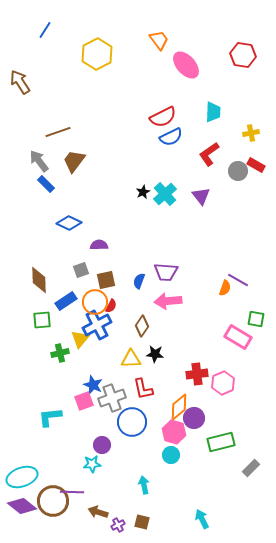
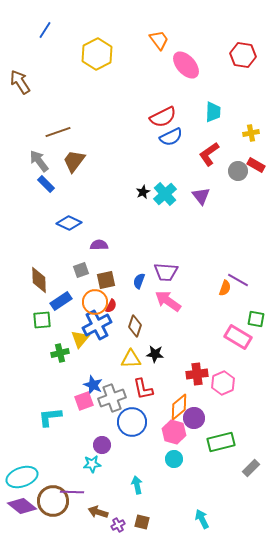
blue rectangle at (66, 301): moved 5 px left
pink arrow at (168, 301): rotated 40 degrees clockwise
brown diamond at (142, 326): moved 7 px left; rotated 15 degrees counterclockwise
cyan circle at (171, 455): moved 3 px right, 4 px down
cyan arrow at (144, 485): moved 7 px left
